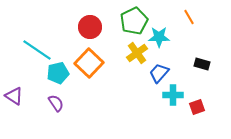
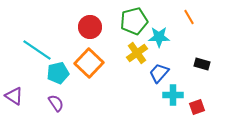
green pentagon: rotated 12 degrees clockwise
